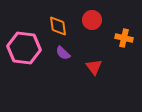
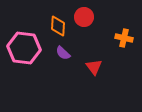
red circle: moved 8 px left, 3 px up
orange diamond: rotated 10 degrees clockwise
